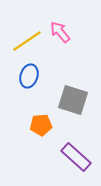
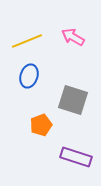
pink arrow: moved 13 px right, 5 px down; rotated 20 degrees counterclockwise
yellow line: rotated 12 degrees clockwise
orange pentagon: rotated 15 degrees counterclockwise
purple rectangle: rotated 24 degrees counterclockwise
